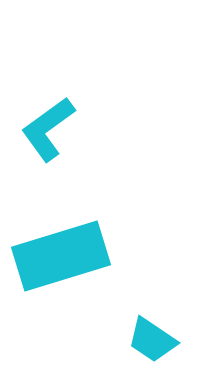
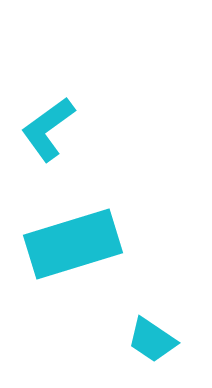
cyan rectangle: moved 12 px right, 12 px up
